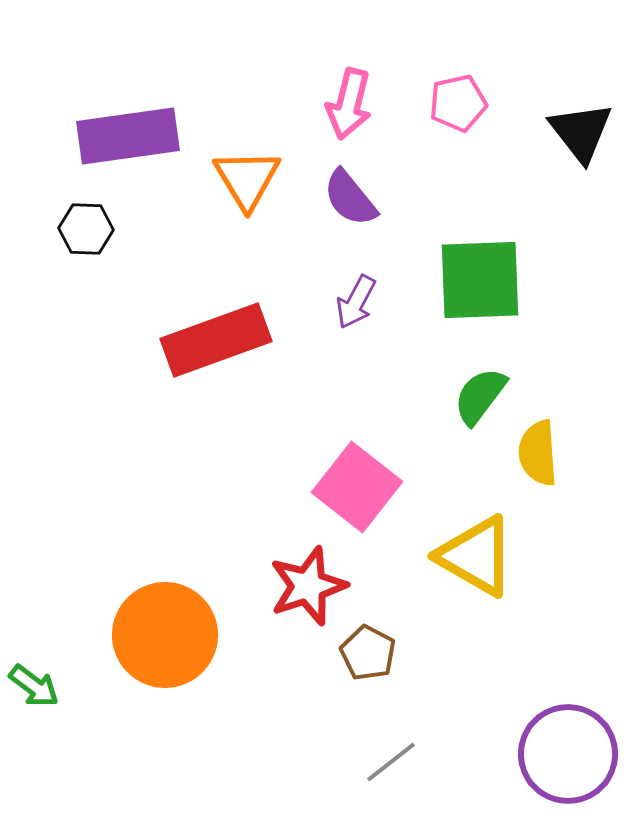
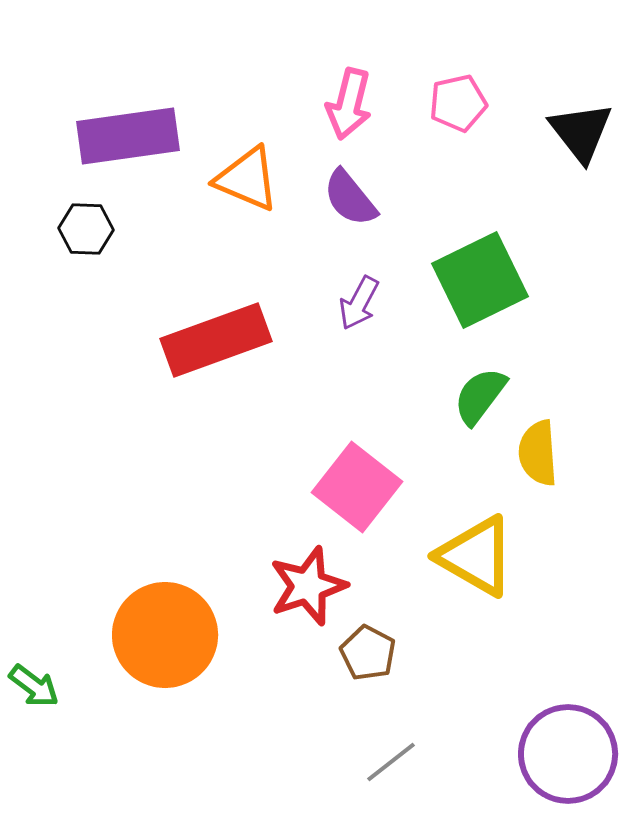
orange triangle: rotated 36 degrees counterclockwise
green square: rotated 24 degrees counterclockwise
purple arrow: moved 3 px right, 1 px down
